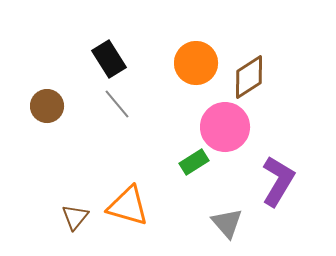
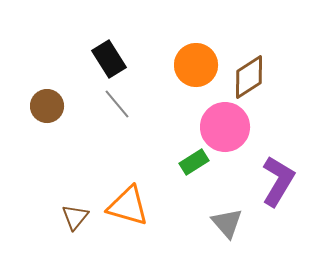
orange circle: moved 2 px down
